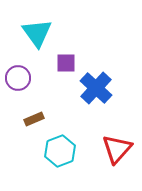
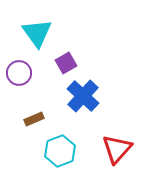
purple square: rotated 30 degrees counterclockwise
purple circle: moved 1 px right, 5 px up
blue cross: moved 13 px left, 8 px down
